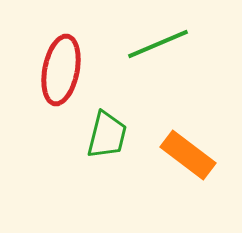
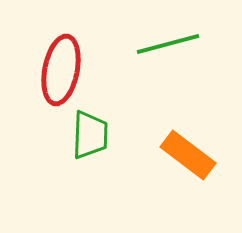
green line: moved 10 px right; rotated 8 degrees clockwise
green trapezoid: moved 17 px left; rotated 12 degrees counterclockwise
